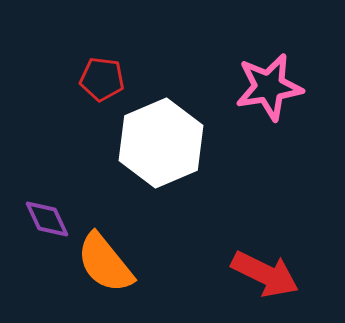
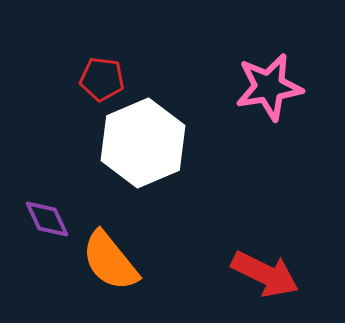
white hexagon: moved 18 px left
orange semicircle: moved 5 px right, 2 px up
